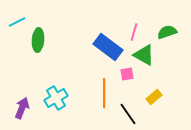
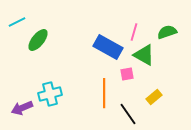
green ellipse: rotated 35 degrees clockwise
blue rectangle: rotated 8 degrees counterclockwise
cyan cross: moved 6 px left, 4 px up; rotated 15 degrees clockwise
purple arrow: rotated 135 degrees counterclockwise
